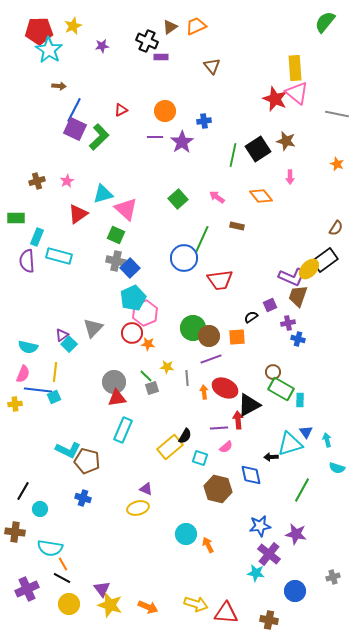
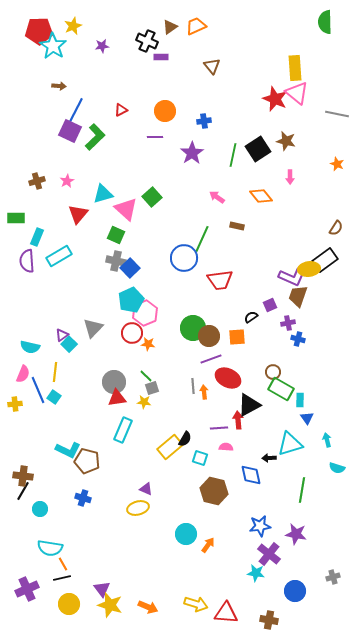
green semicircle at (325, 22): rotated 40 degrees counterclockwise
cyan star at (49, 50): moved 4 px right, 4 px up
blue line at (74, 110): moved 2 px right
purple square at (75, 129): moved 5 px left, 2 px down
green L-shape at (99, 137): moved 4 px left
purple star at (182, 142): moved 10 px right, 11 px down
green square at (178, 199): moved 26 px left, 2 px up
red triangle at (78, 214): rotated 15 degrees counterclockwise
cyan rectangle at (59, 256): rotated 45 degrees counterclockwise
yellow ellipse at (309, 269): rotated 40 degrees clockwise
cyan pentagon at (133, 298): moved 2 px left, 2 px down
cyan semicircle at (28, 347): moved 2 px right
yellow star at (167, 367): moved 23 px left, 35 px down
gray line at (187, 378): moved 6 px right, 8 px down
red ellipse at (225, 388): moved 3 px right, 10 px up
blue line at (38, 390): rotated 60 degrees clockwise
cyan square at (54, 397): rotated 32 degrees counterclockwise
blue triangle at (306, 432): moved 1 px right, 14 px up
black semicircle at (185, 436): moved 3 px down
pink semicircle at (226, 447): rotated 136 degrees counterclockwise
black arrow at (271, 457): moved 2 px left, 1 px down
brown hexagon at (218, 489): moved 4 px left, 2 px down
green line at (302, 490): rotated 20 degrees counterclockwise
brown cross at (15, 532): moved 8 px right, 56 px up
orange arrow at (208, 545): rotated 63 degrees clockwise
black line at (62, 578): rotated 42 degrees counterclockwise
